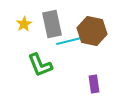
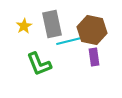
yellow star: moved 2 px down
brown hexagon: moved 1 px up
green L-shape: moved 1 px left, 1 px up
purple rectangle: moved 27 px up
